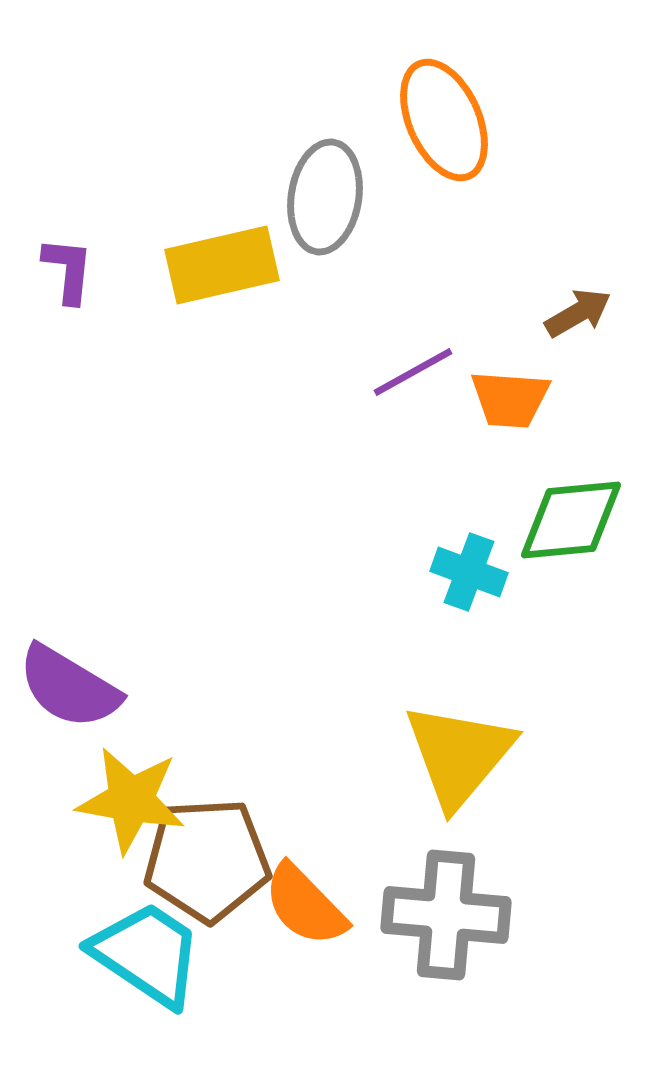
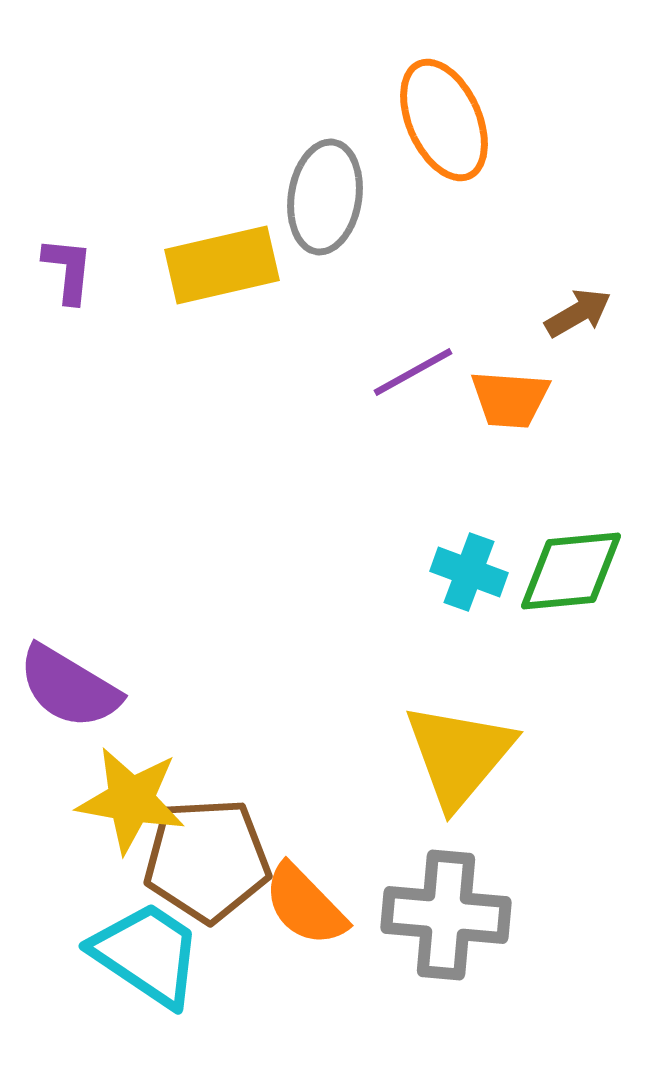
green diamond: moved 51 px down
